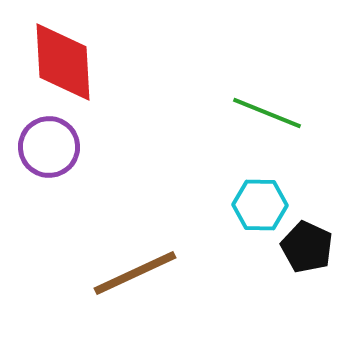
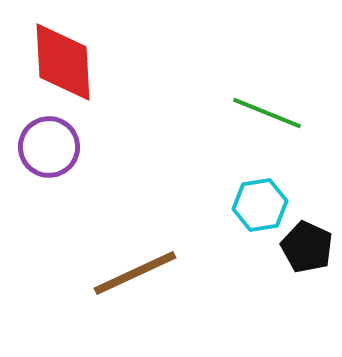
cyan hexagon: rotated 10 degrees counterclockwise
